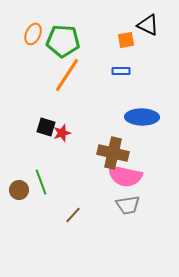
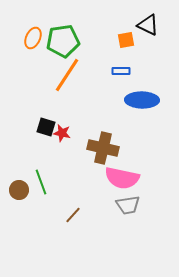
orange ellipse: moved 4 px down
green pentagon: rotated 12 degrees counterclockwise
blue ellipse: moved 17 px up
red star: rotated 30 degrees clockwise
brown cross: moved 10 px left, 5 px up
pink semicircle: moved 3 px left, 2 px down
